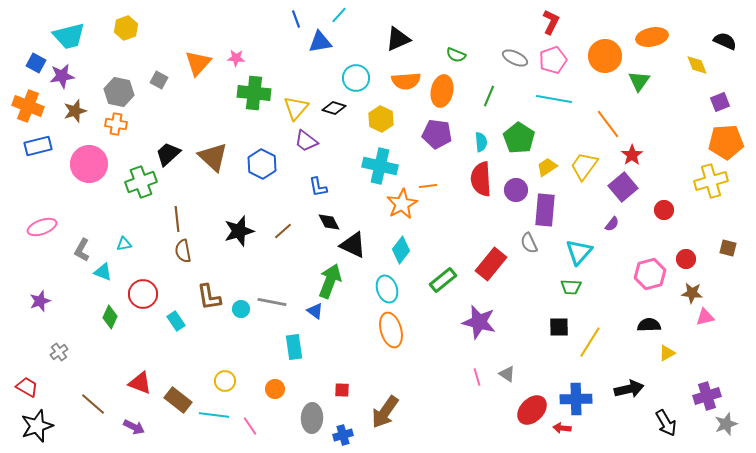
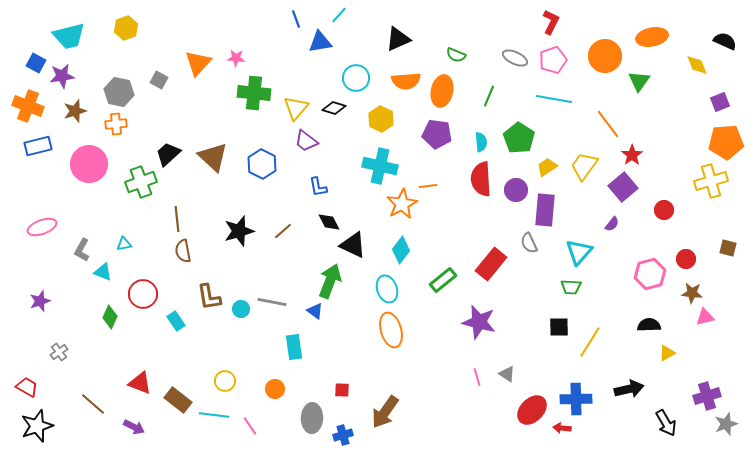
orange cross at (116, 124): rotated 15 degrees counterclockwise
